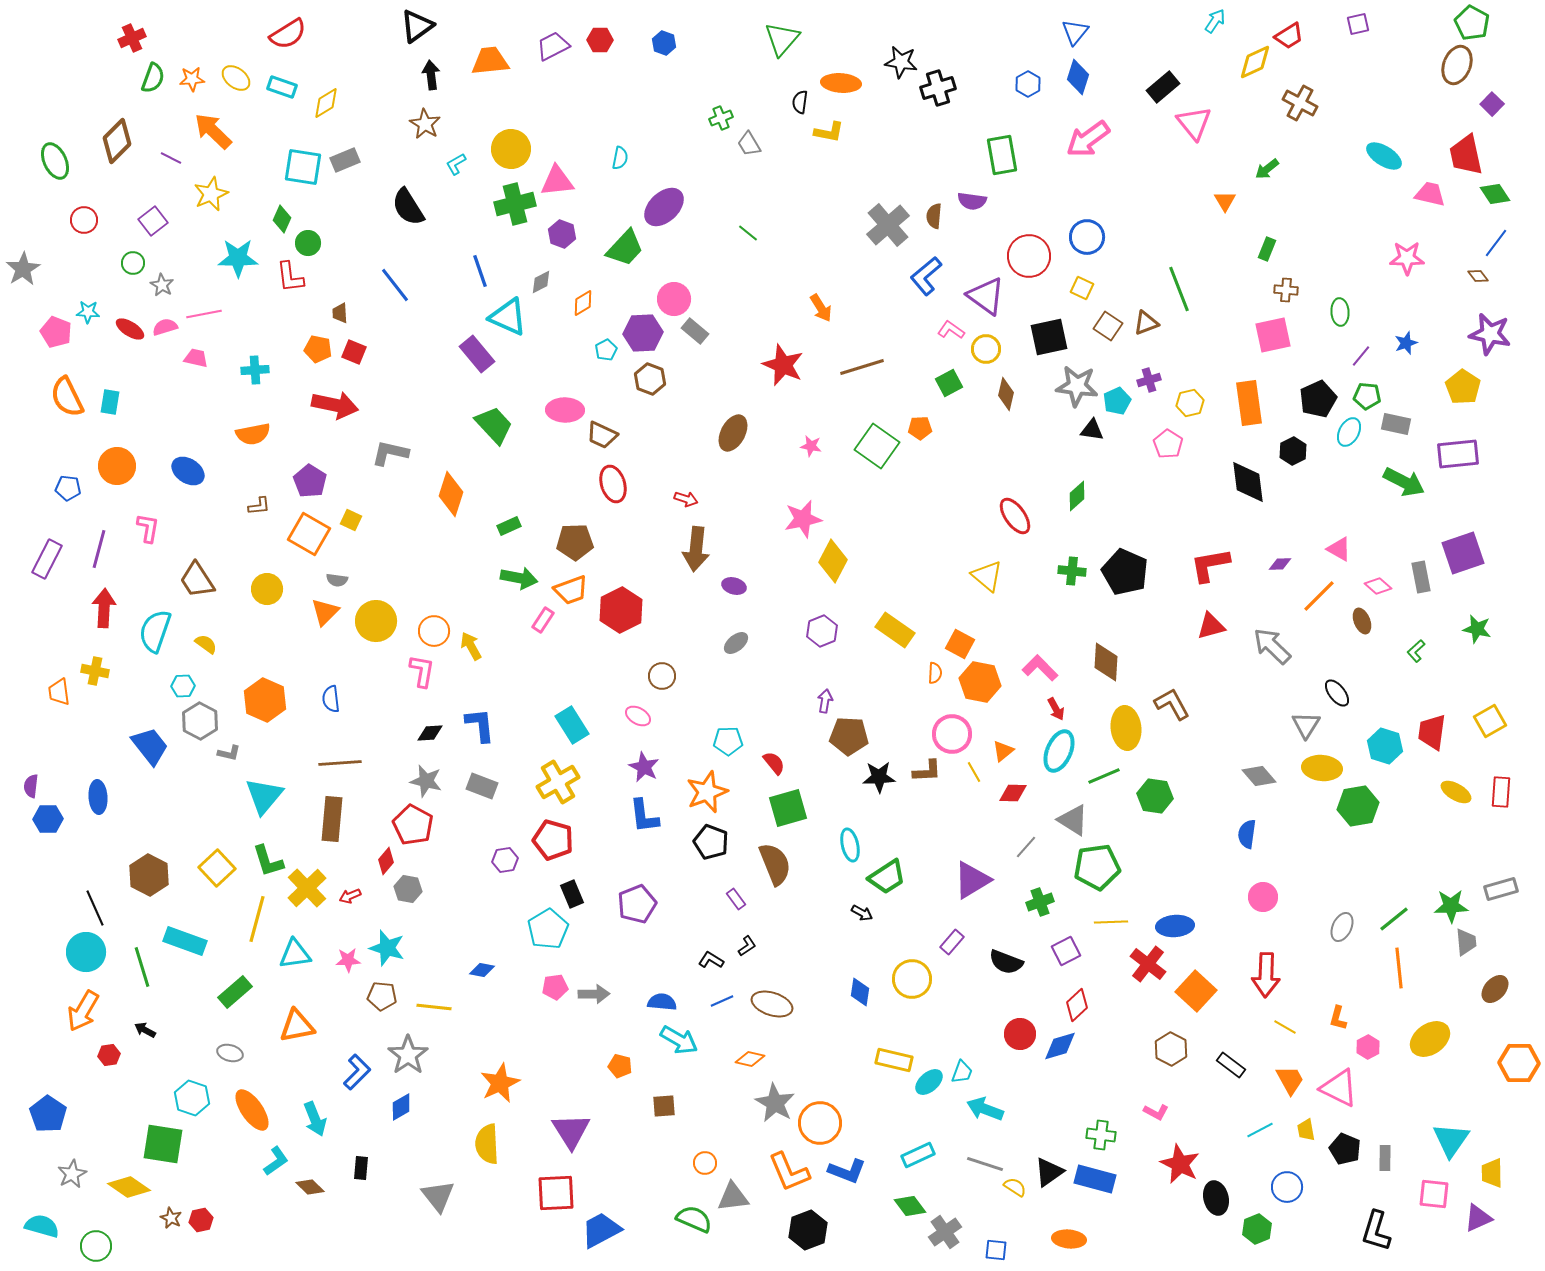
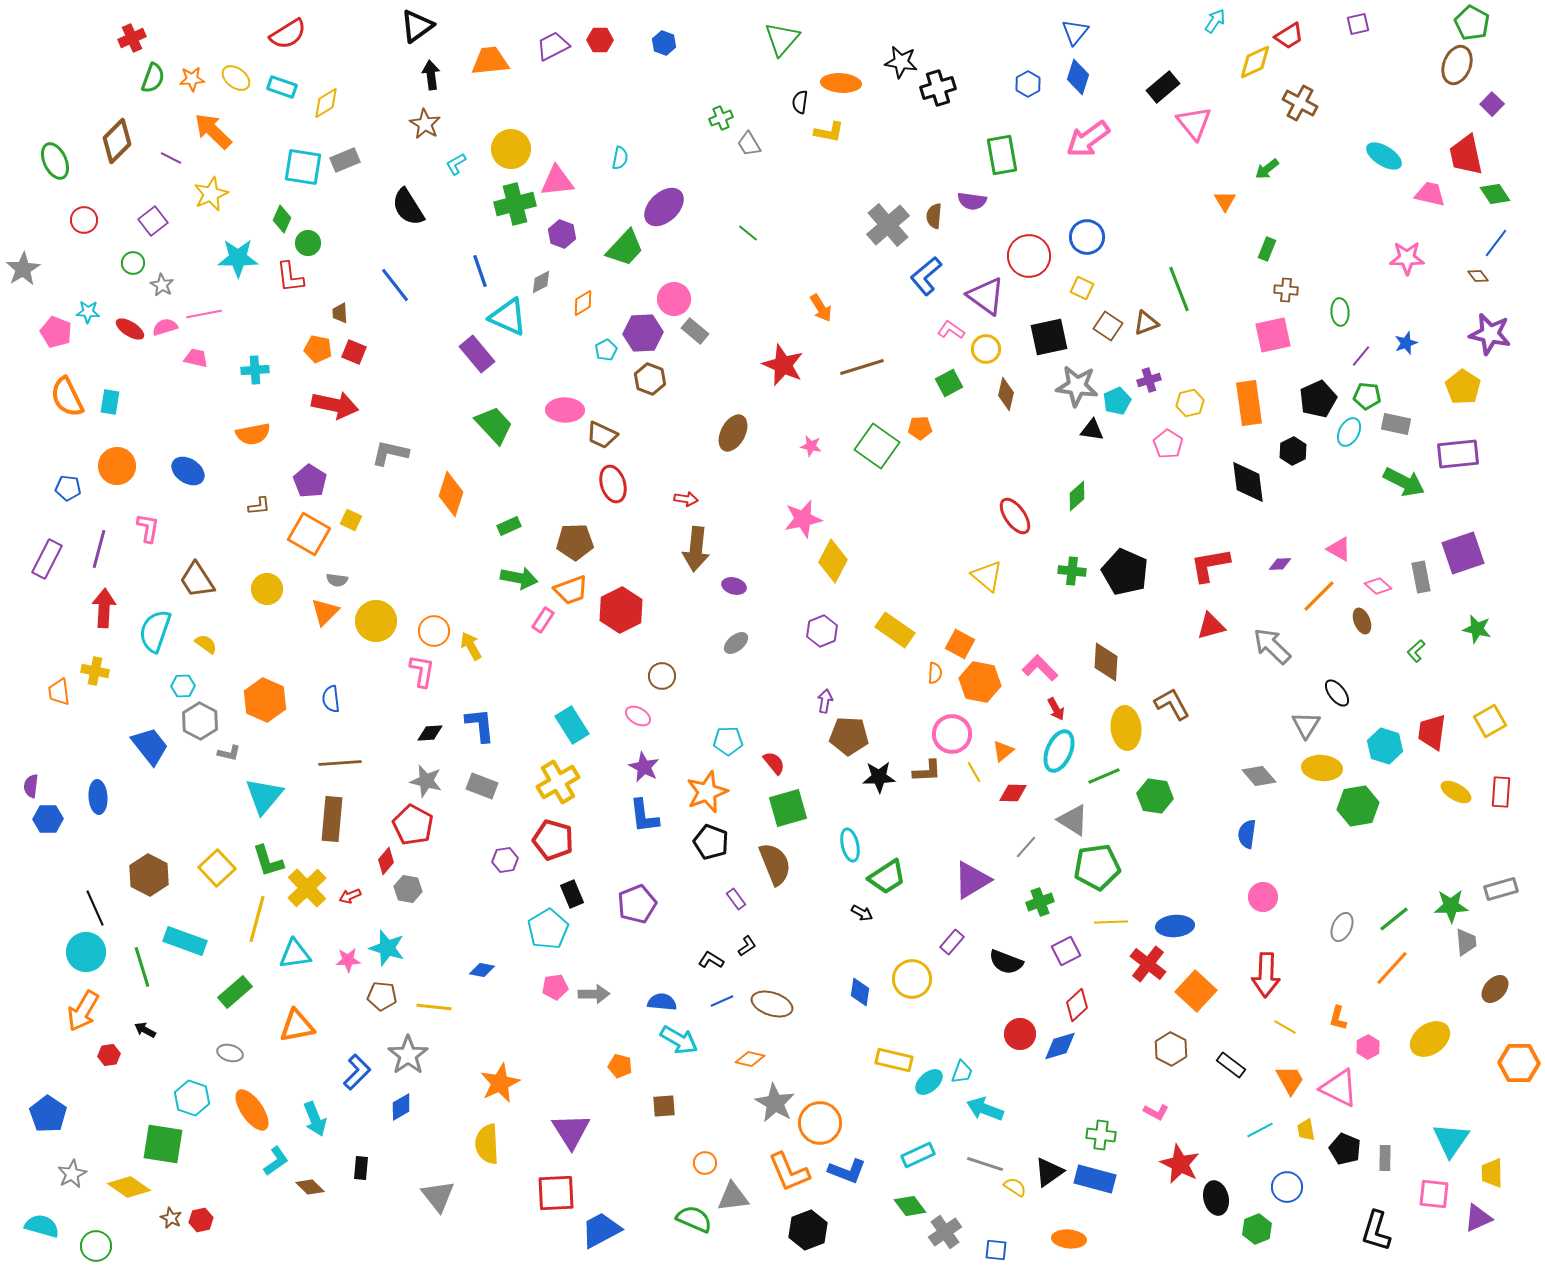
red arrow at (686, 499): rotated 10 degrees counterclockwise
orange line at (1399, 968): moved 7 px left; rotated 48 degrees clockwise
